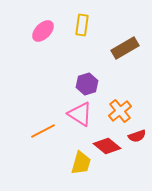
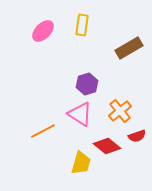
brown rectangle: moved 4 px right
